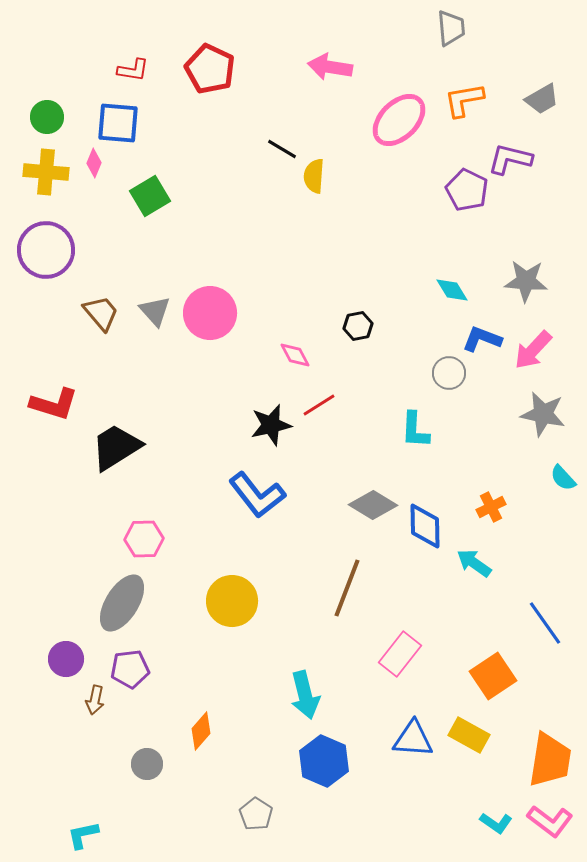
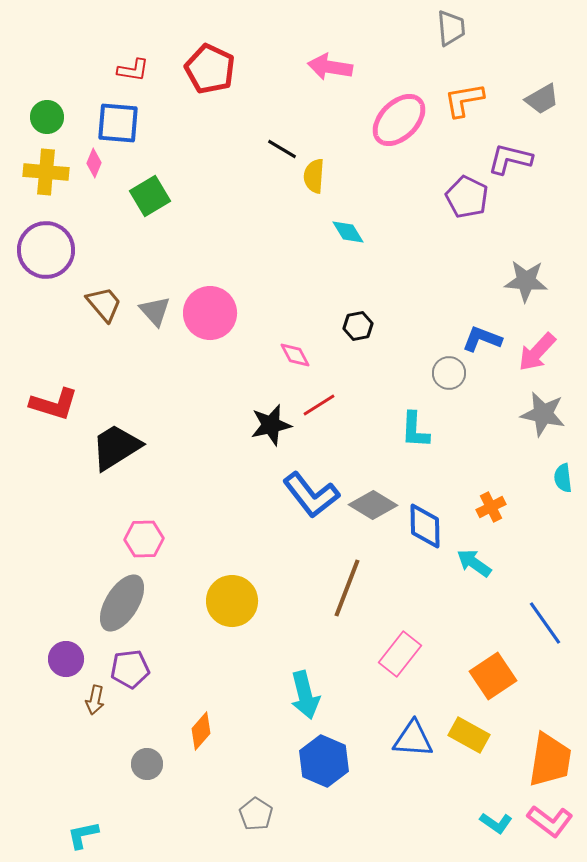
purple pentagon at (467, 190): moved 7 px down
cyan diamond at (452, 290): moved 104 px left, 58 px up
brown trapezoid at (101, 313): moved 3 px right, 9 px up
pink arrow at (533, 350): moved 4 px right, 2 px down
cyan semicircle at (563, 478): rotated 36 degrees clockwise
blue L-shape at (257, 495): moved 54 px right
